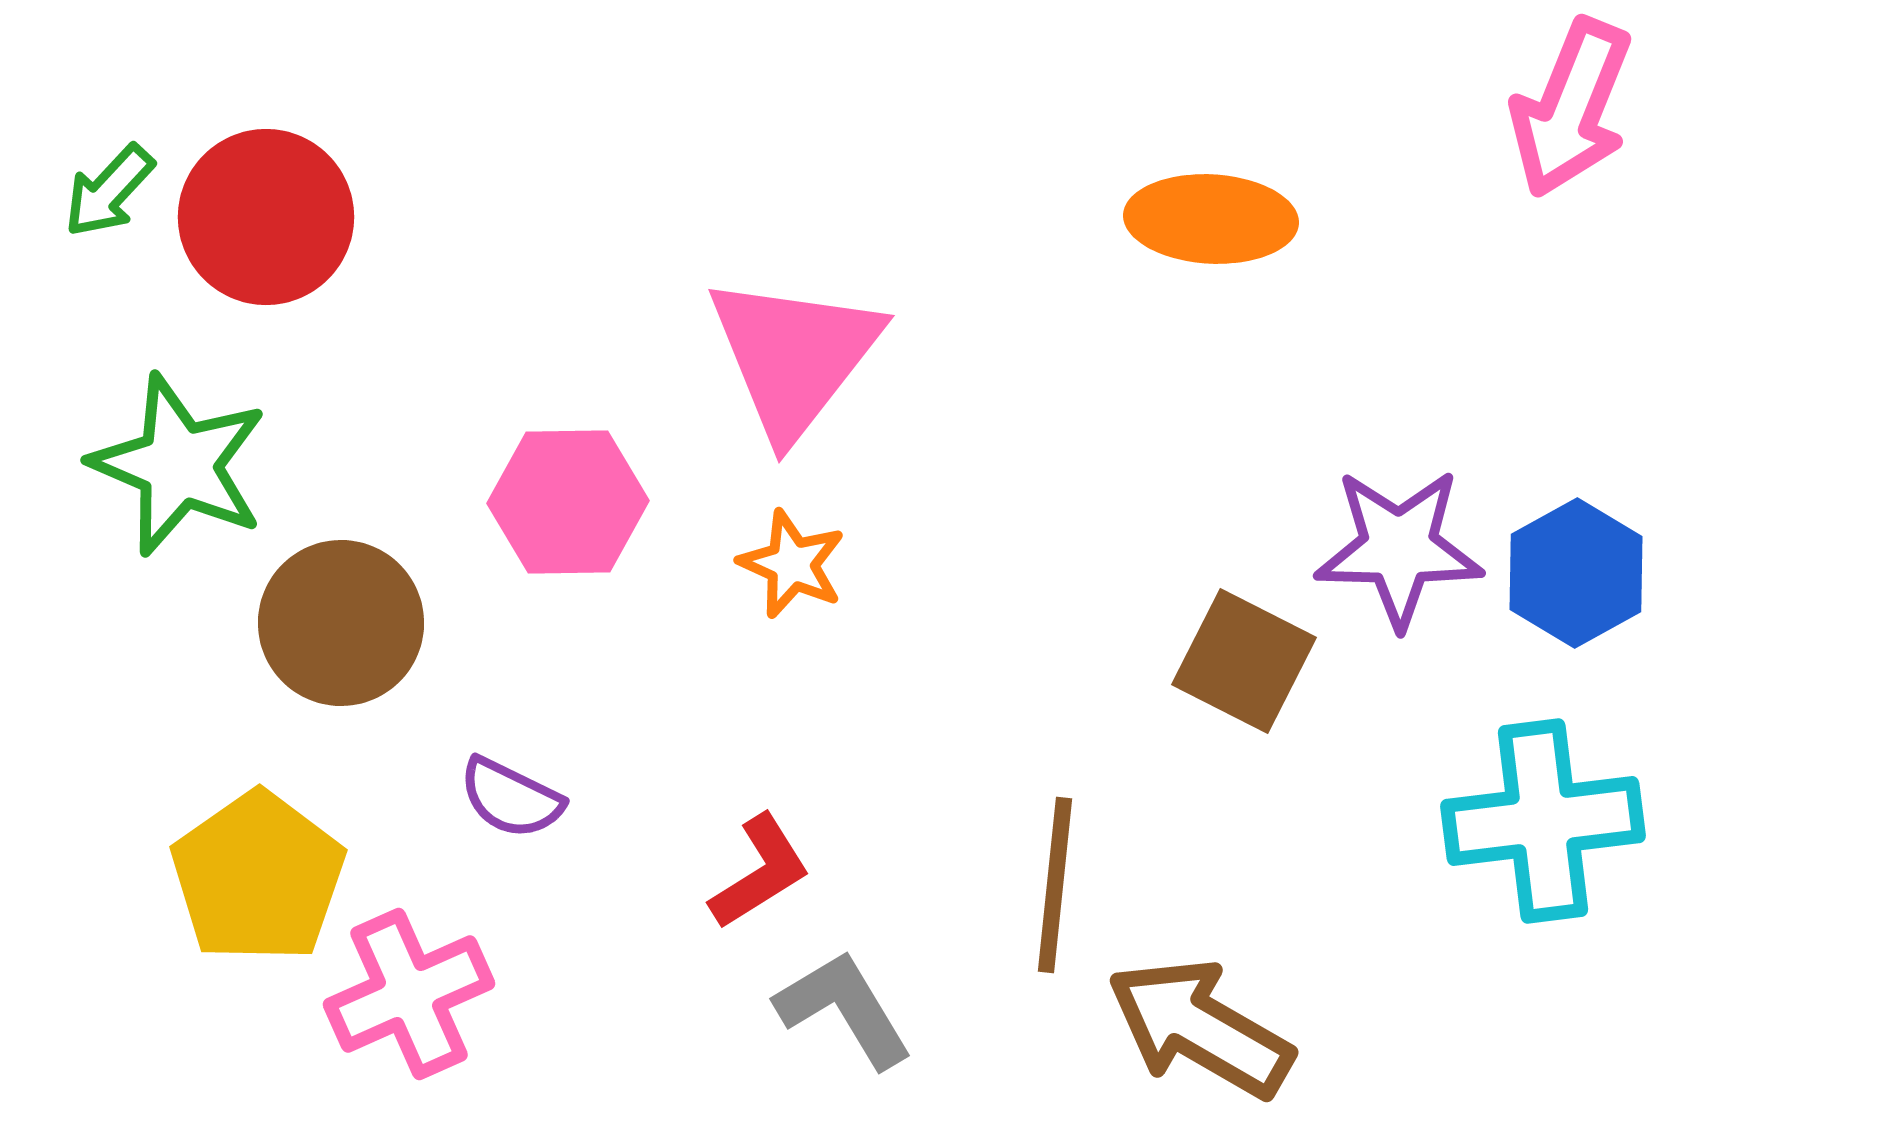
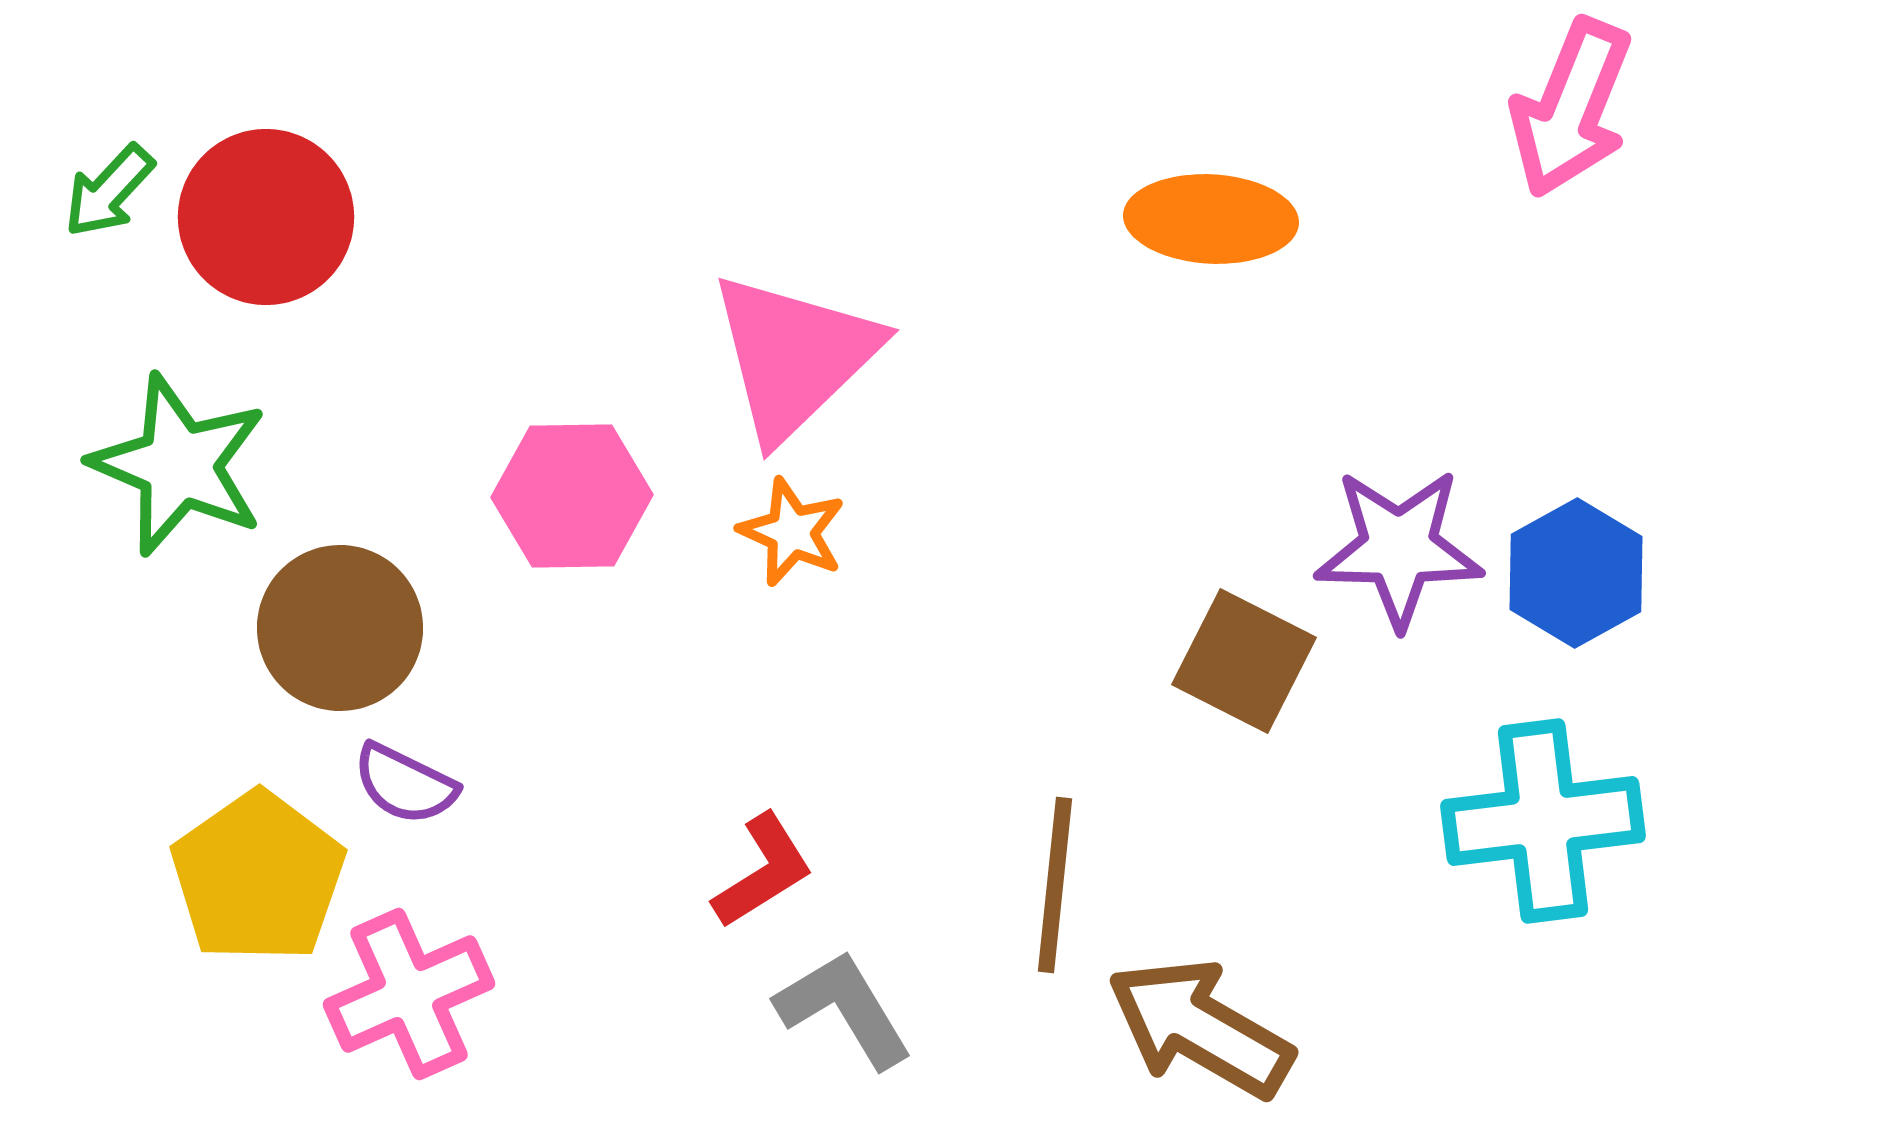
pink triangle: rotated 8 degrees clockwise
pink hexagon: moved 4 px right, 6 px up
orange star: moved 32 px up
brown circle: moved 1 px left, 5 px down
purple semicircle: moved 106 px left, 14 px up
red L-shape: moved 3 px right, 1 px up
